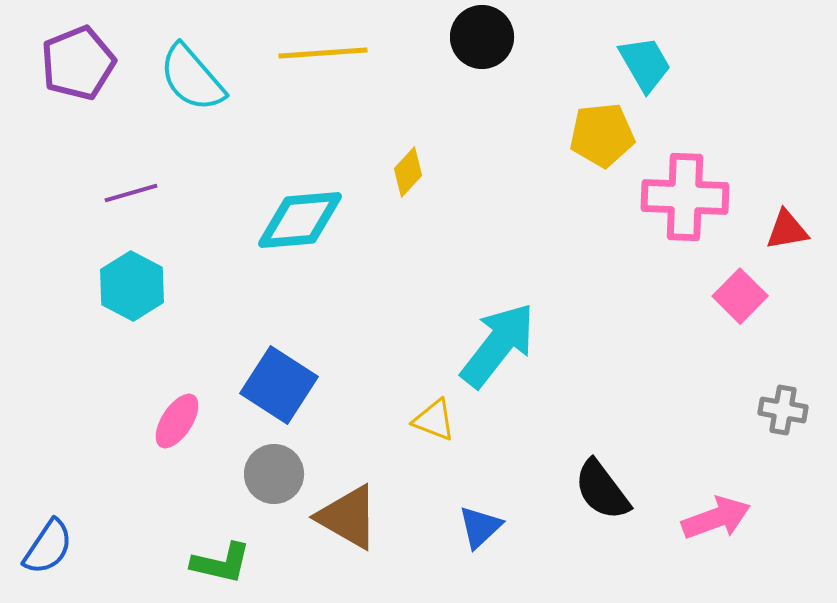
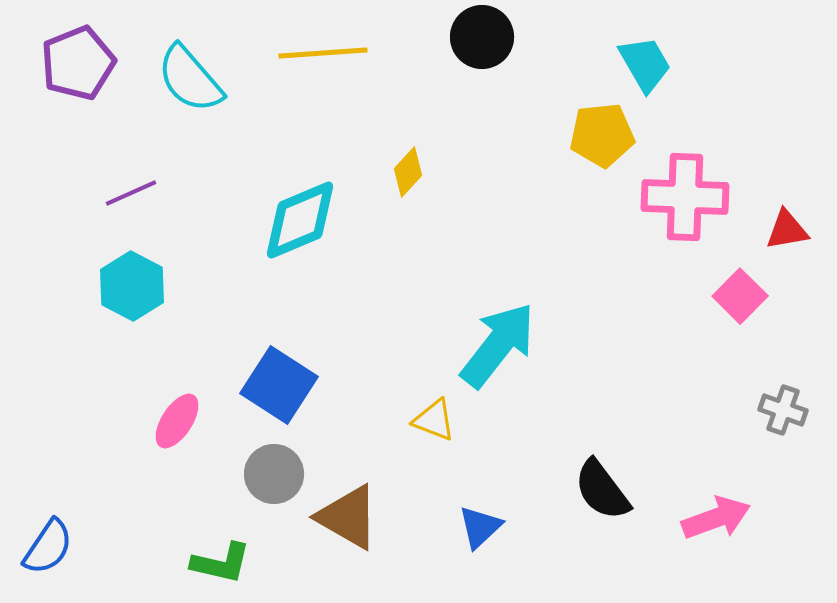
cyan semicircle: moved 2 px left, 1 px down
purple line: rotated 8 degrees counterclockwise
cyan diamond: rotated 18 degrees counterclockwise
gray cross: rotated 9 degrees clockwise
